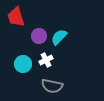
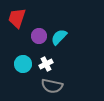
red trapezoid: moved 1 px right, 1 px down; rotated 35 degrees clockwise
white cross: moved 4 px down
